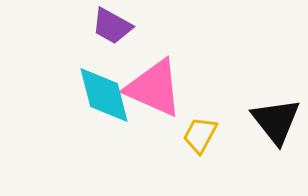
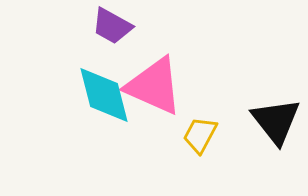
pink triangle: moved 2 px up
